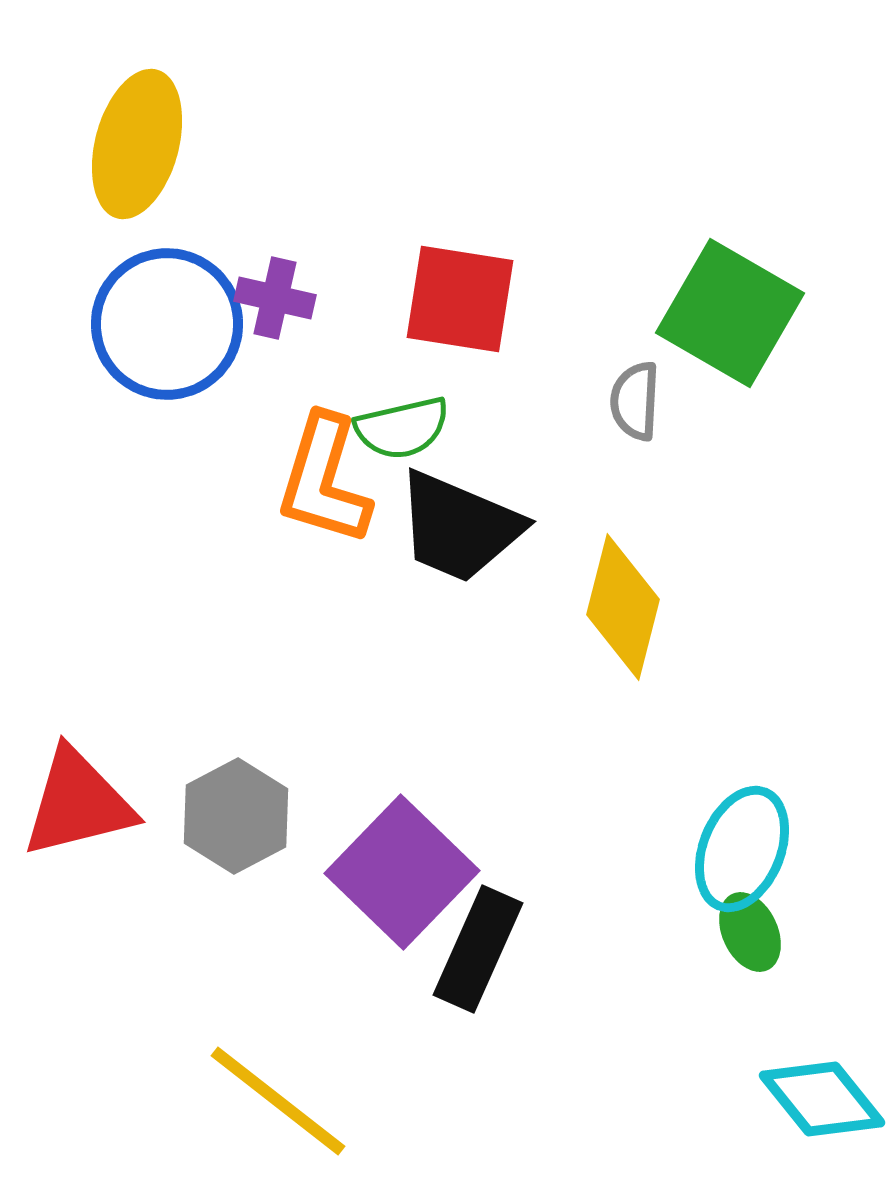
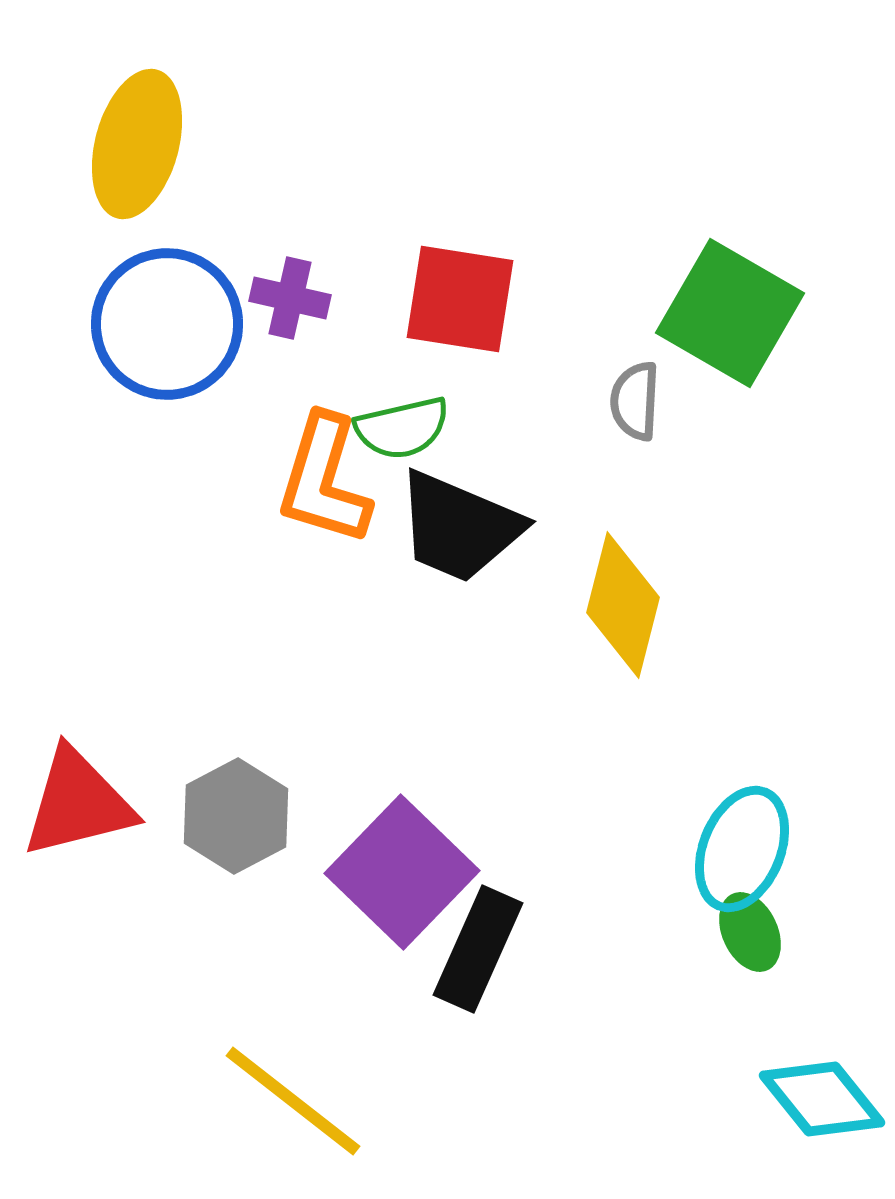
purple cross: moved 15 px right
yellow diamond: moved 2 px up
yellow line: moved 15 px right
